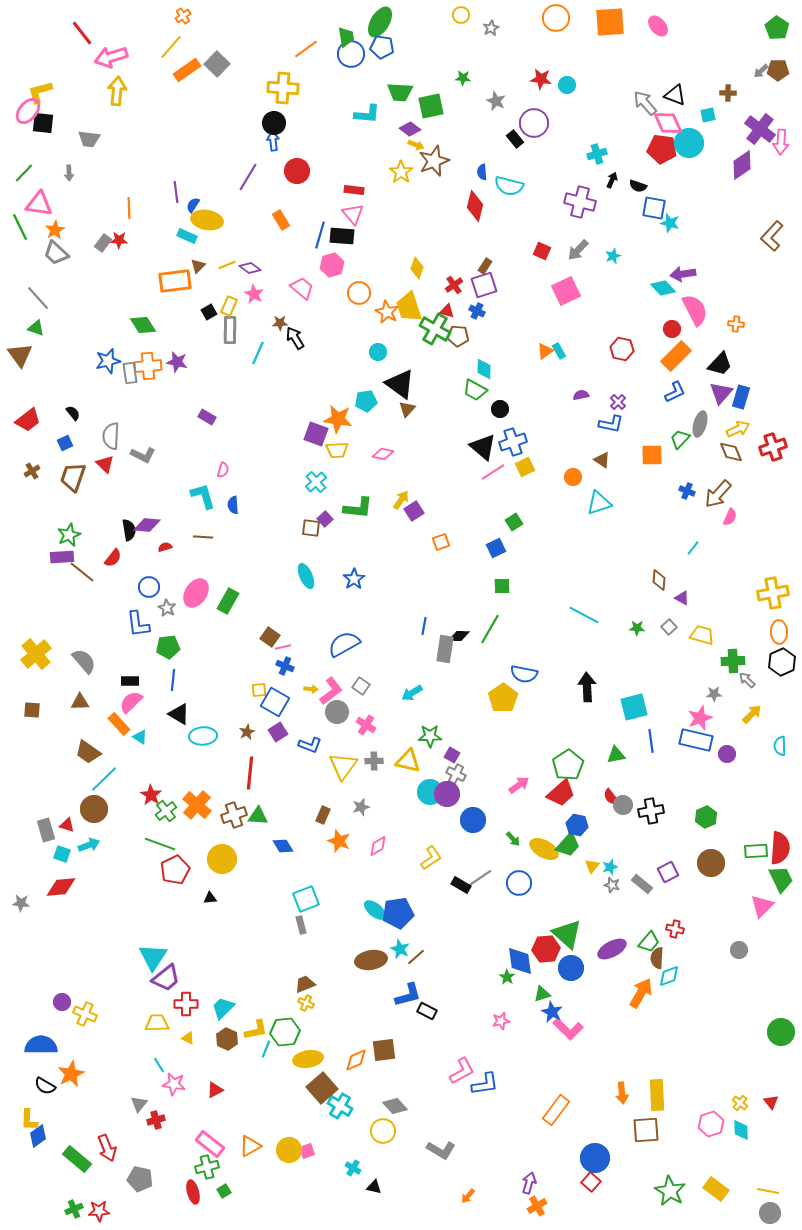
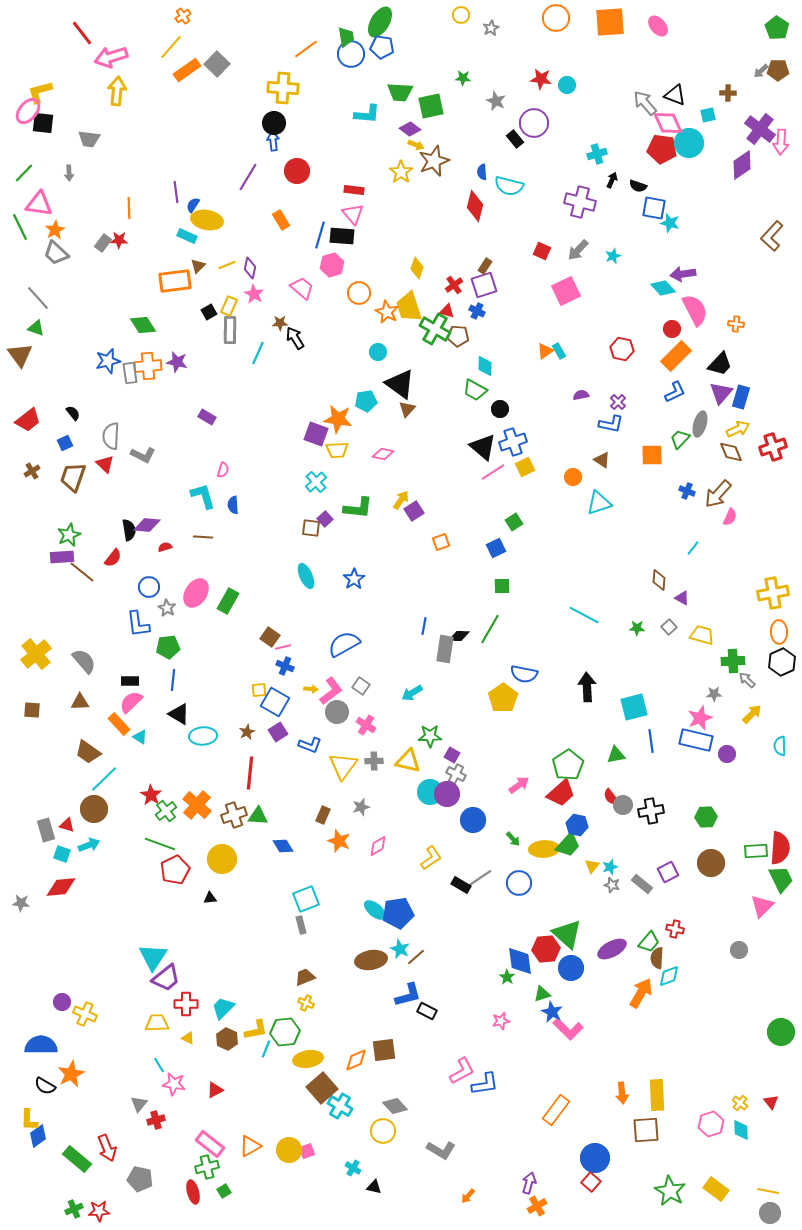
purple diamond at (250, 268): rotated 65 degrees clockwise
cyan diamond at (484, 369): moved 1 px right, 3 px up
green hexagon at (706, 817): rotated 20 degrees clockwise
yellow ellipse at (544, 849): rotated 32 degrees counterclockwise
brown trapezoid at (305, 984): moved 7 px up
